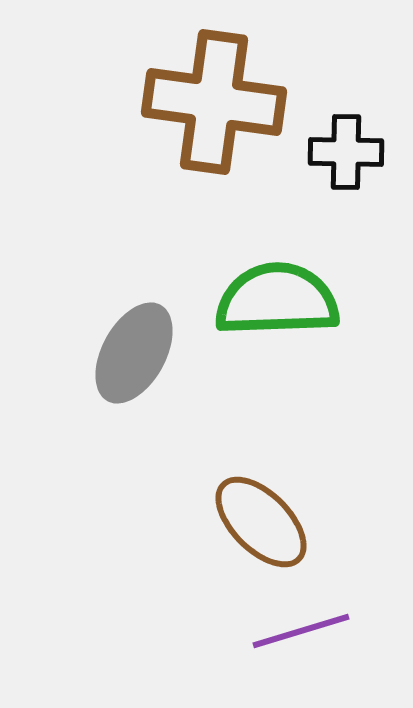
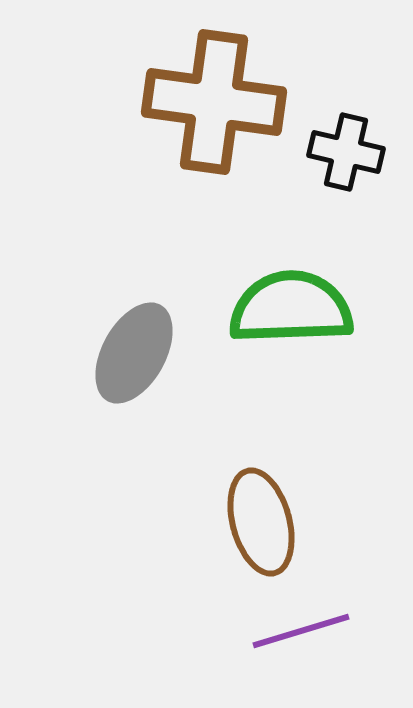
black cross: rotated 12 degrees clockwise
green semicircle: moved 14 px right, 8 px down
brown ellipse: rotated 30 degrees clockwise
